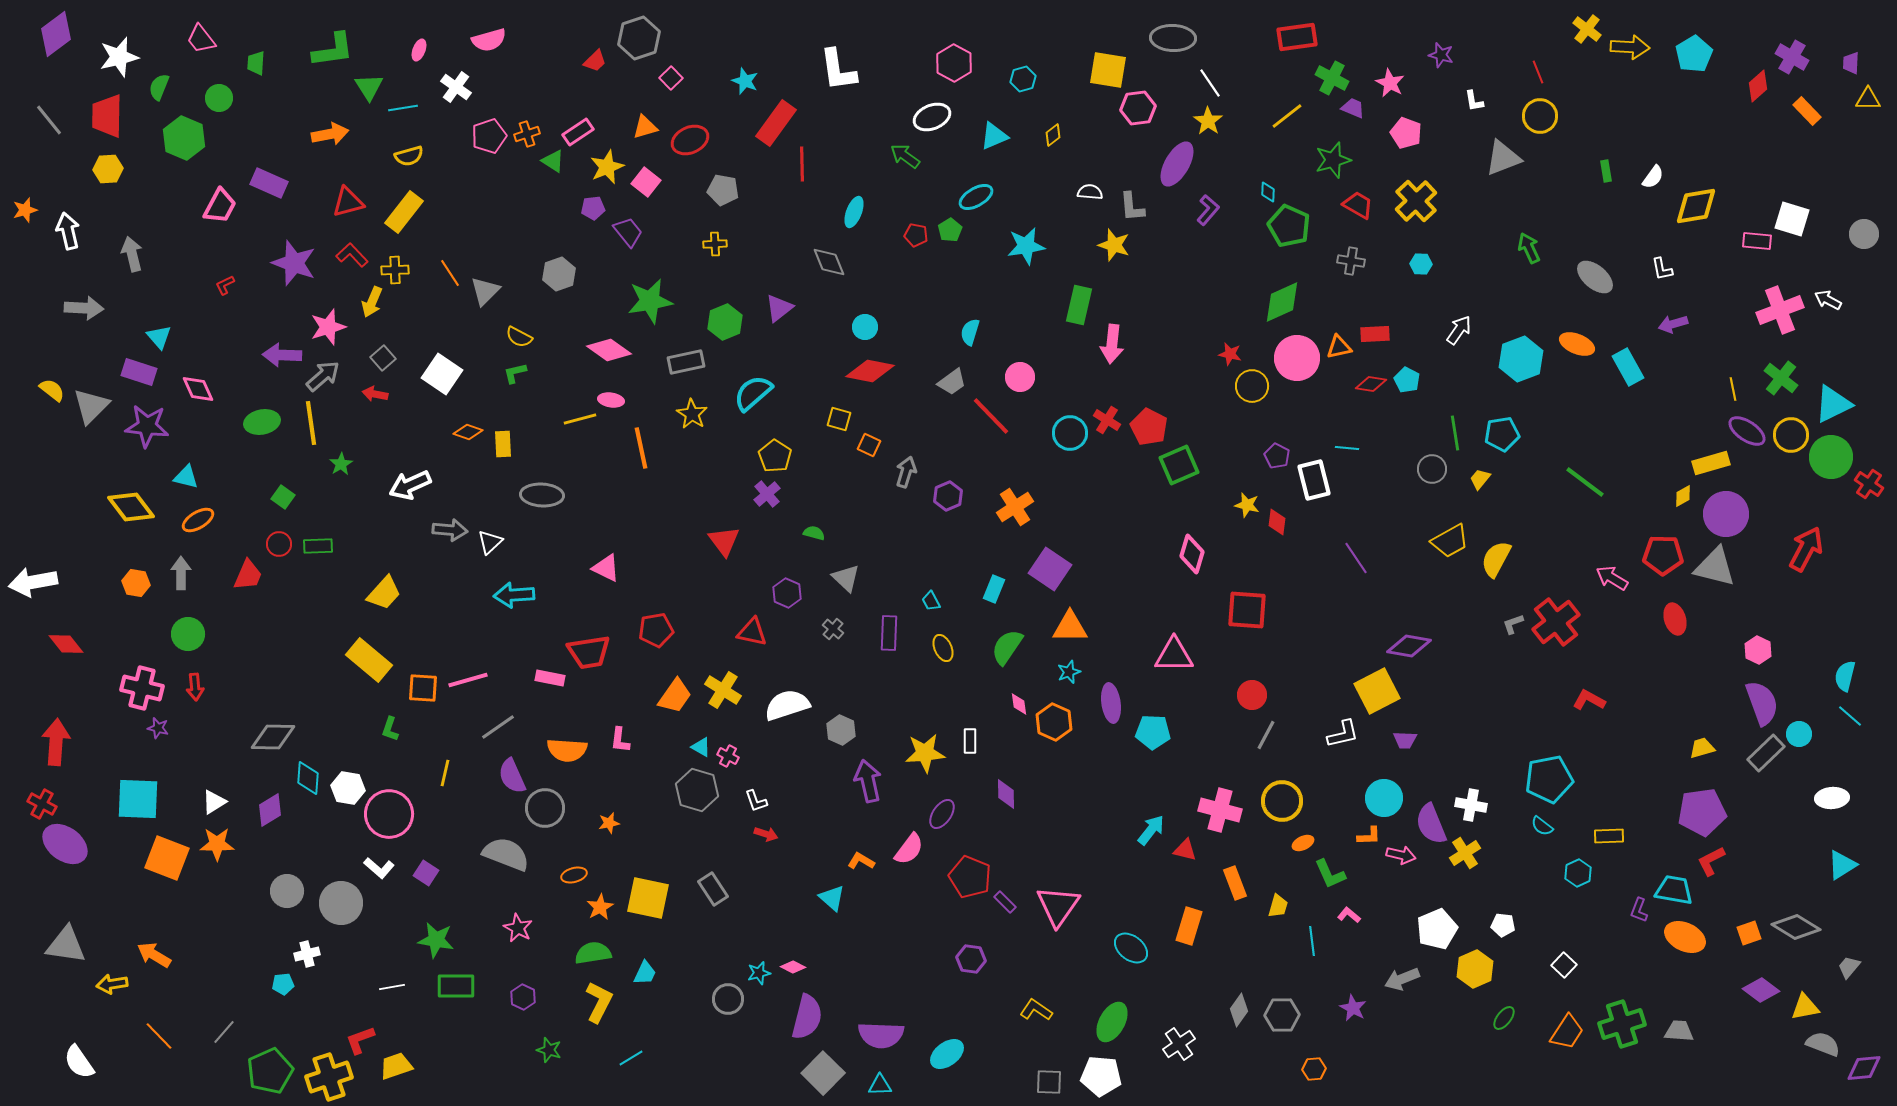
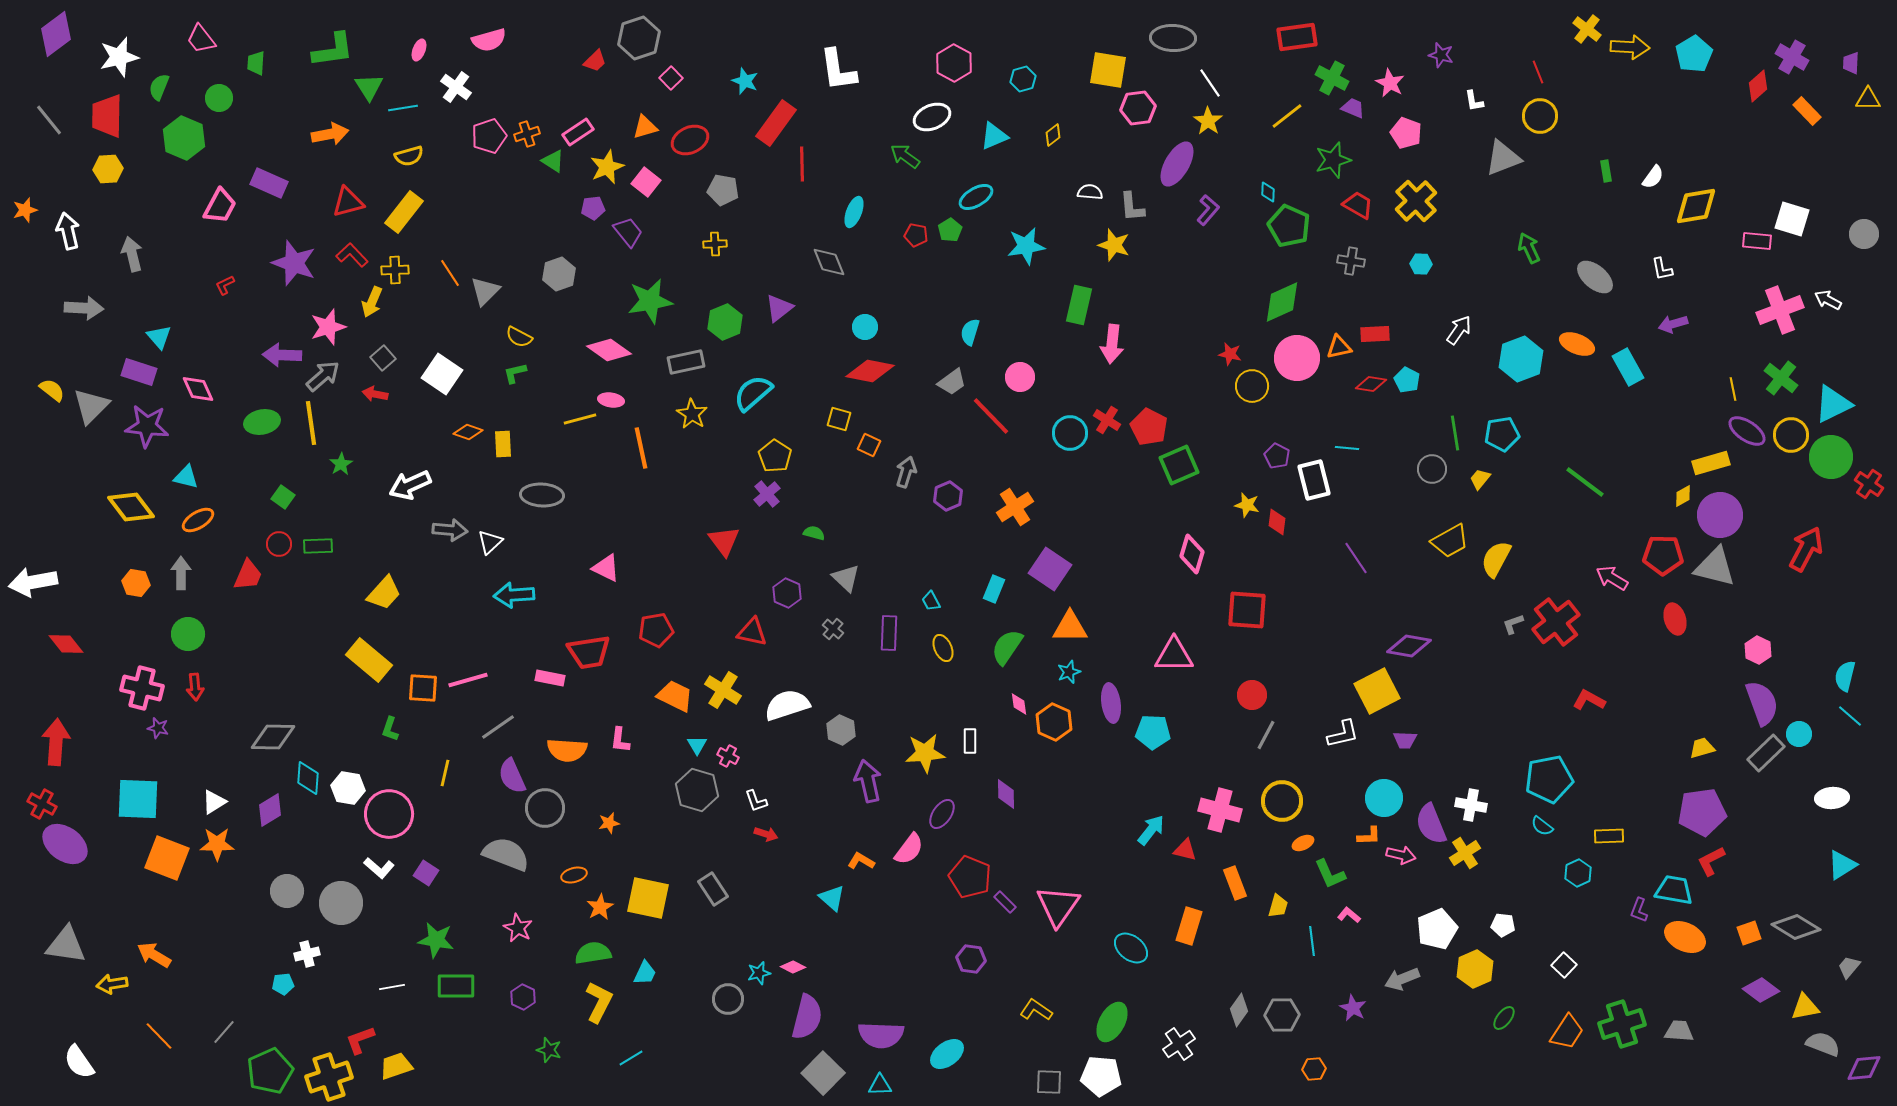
purple circle at (1726, 514): moved 6 px left, 1 px down
orange trapezoid at (675, 696): rotated 99 degrees counterclockwise
cyan triangle at (701, 747): moved 4 px left, 2 px up; rotated 30 degrees clockwise
